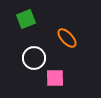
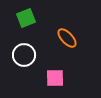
green square: moved 1 px up
white circle: moved 10 px left, 3 px up
